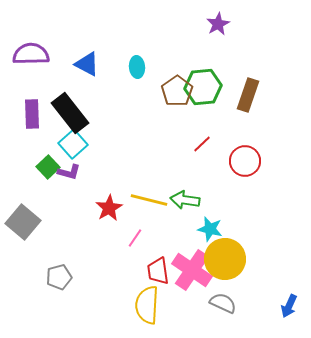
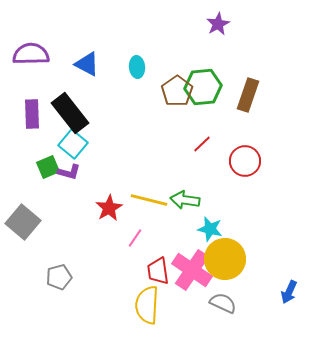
cyan square: rotated 8 degrees counterclockwise
green square: rotated 20 degrees clockwise
blue arrow: moved 14 px up
